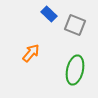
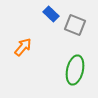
blue rectangle: moved 2 px right
orange arrow: moved 8 px left, 6 px up
